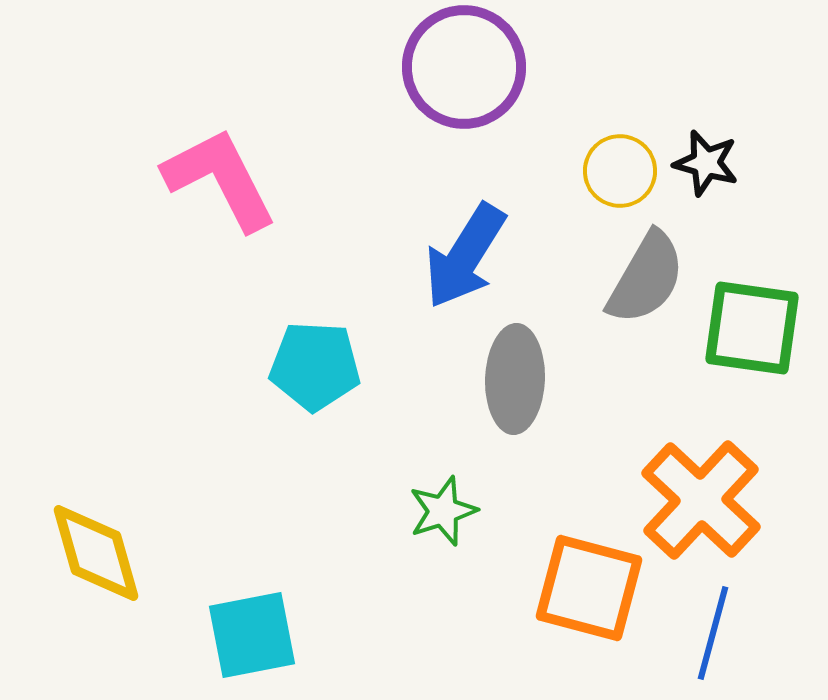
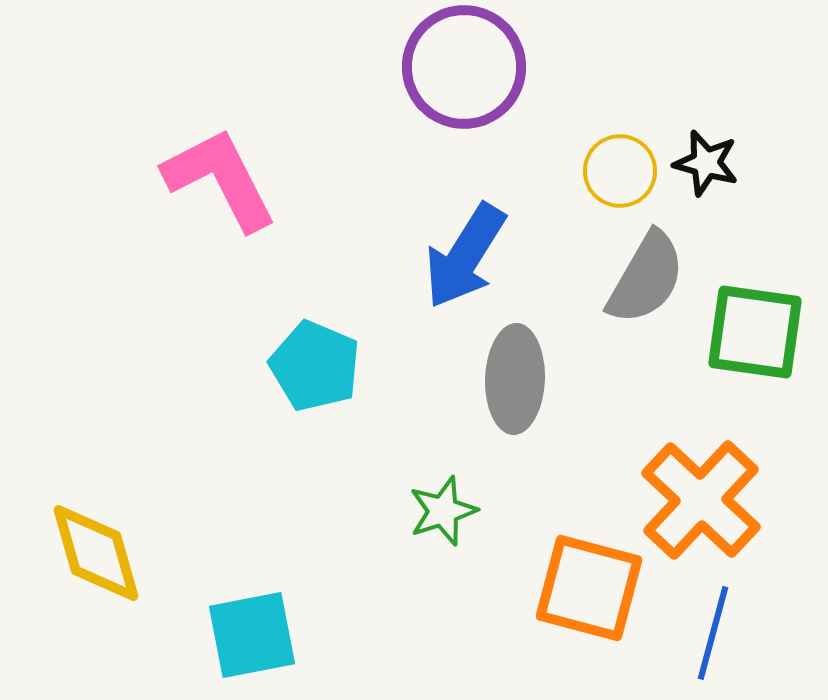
green square: moved 3 px right, 4 px down
cyan pentagon: rotated 20 degrees clockwise
